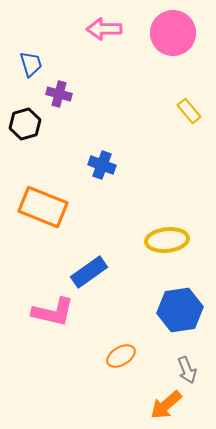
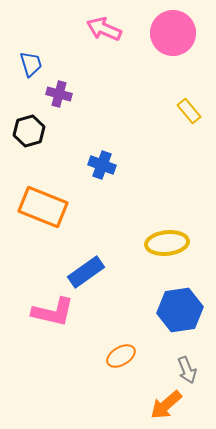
pink arrow: rotated 24 degrees clockwise
black hexagon: moved 4 px right, 7 px down
yellow ellipse: moved 3 px down
blue rectangle: moved 3 px left
